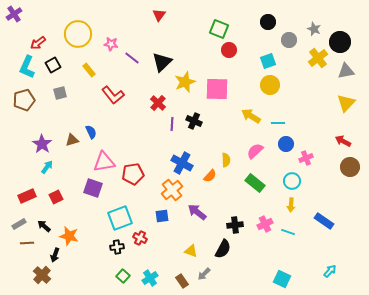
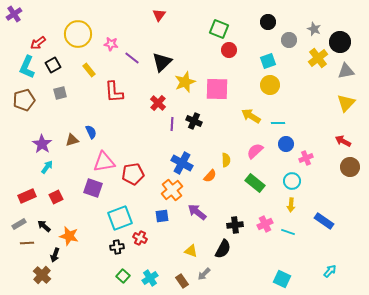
red L-shape at (113, 95): moved 1 px right, 3 px up; rotated 35 degrees clockwise
